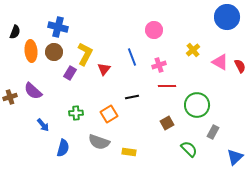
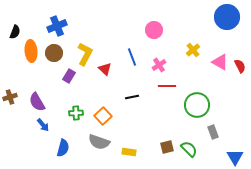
blue cross: moved 1 px left, 1 px up; rotated 36 degrees counterclockwise
brown circle: moved 1 px down
pink cross: rotated 16 degrees counterclockwise
red triangle: moved 1 px right; rotated 24 degrees counterclockwise
purple rectangle: moved 1 px left, 3 px down
purple semicircle: moved 4 px right, 11 px down; rotated 18 degrees clockwise
orange square: moved 6 px left, 2 px down; rotated 12 degrees counterclockwise
brown square: moved 24 px down; rotated 16 degrees clockwise
gray rectangle: rotated 48 degrees counterclockwise
blue triangle: rotated 18 degrees counterclockwise
